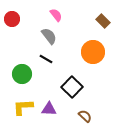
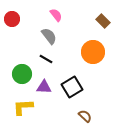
black square: rotated 15 degrees clockwise
purple triangle: moved 5 px left, 22 px up
